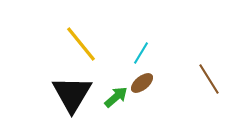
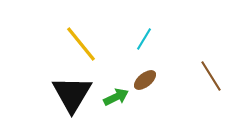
cyan line: moved 3 px right, 14 px up
brown line: moved 2 px right, 3 px up
brown ellipse: moved 3 px right, 3 px up
green arrow: rotated 15 degrees clockwise
